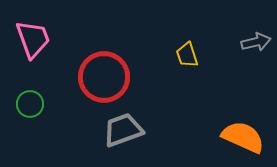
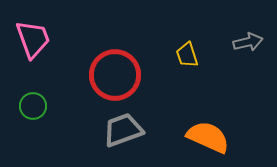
gray arrow: moved 8 px left
red circle: moved 11 px right, 2 px up
green circle: moved 3 px right, 2 px down
orange semicircle: moved 35 px left
